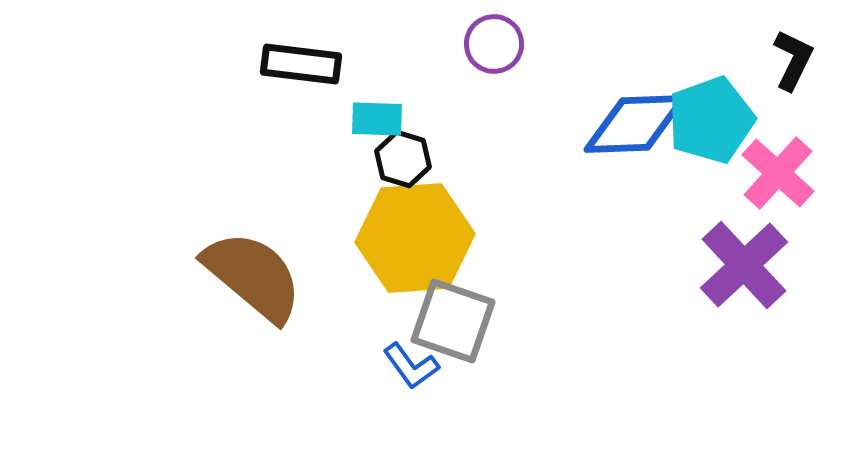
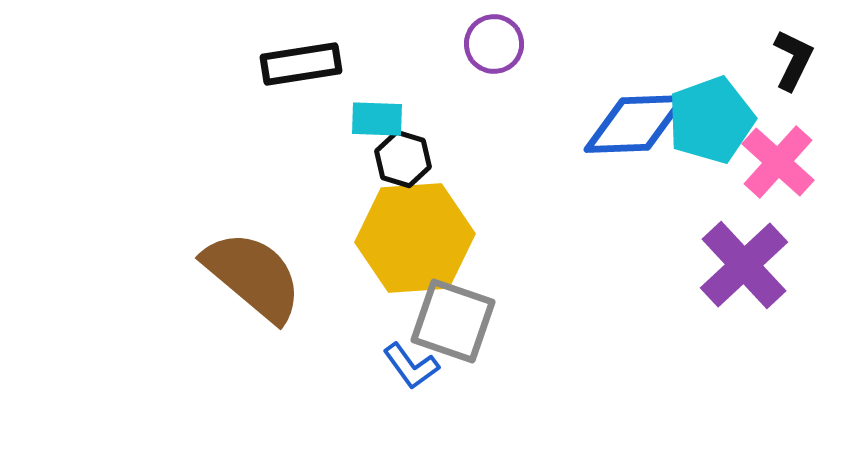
black rectangle: rotated 16 degrees counterclockwise
pink cross: moved 11 px up
